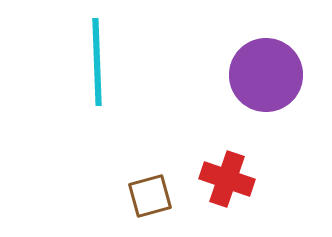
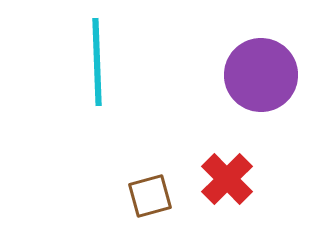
purple circle: moved 5 px left
red cross: rotated 26 degrees clockwise
